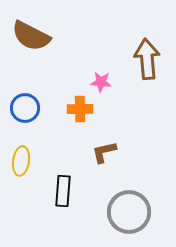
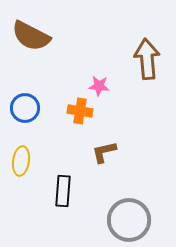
pink star: moved 2 px left, 4 px down
orange cross: moved 2 px down; rotated 10 degrees clockwise
gray circle: moved 8 px down
